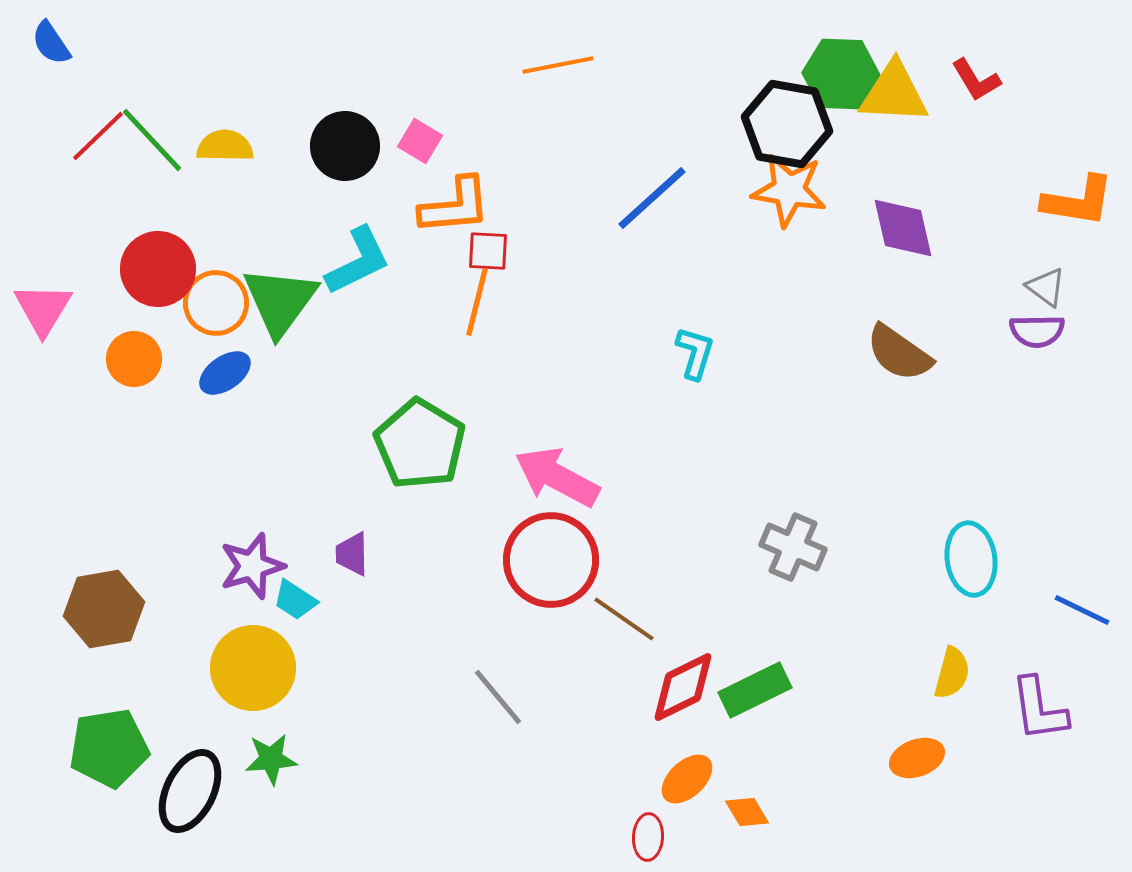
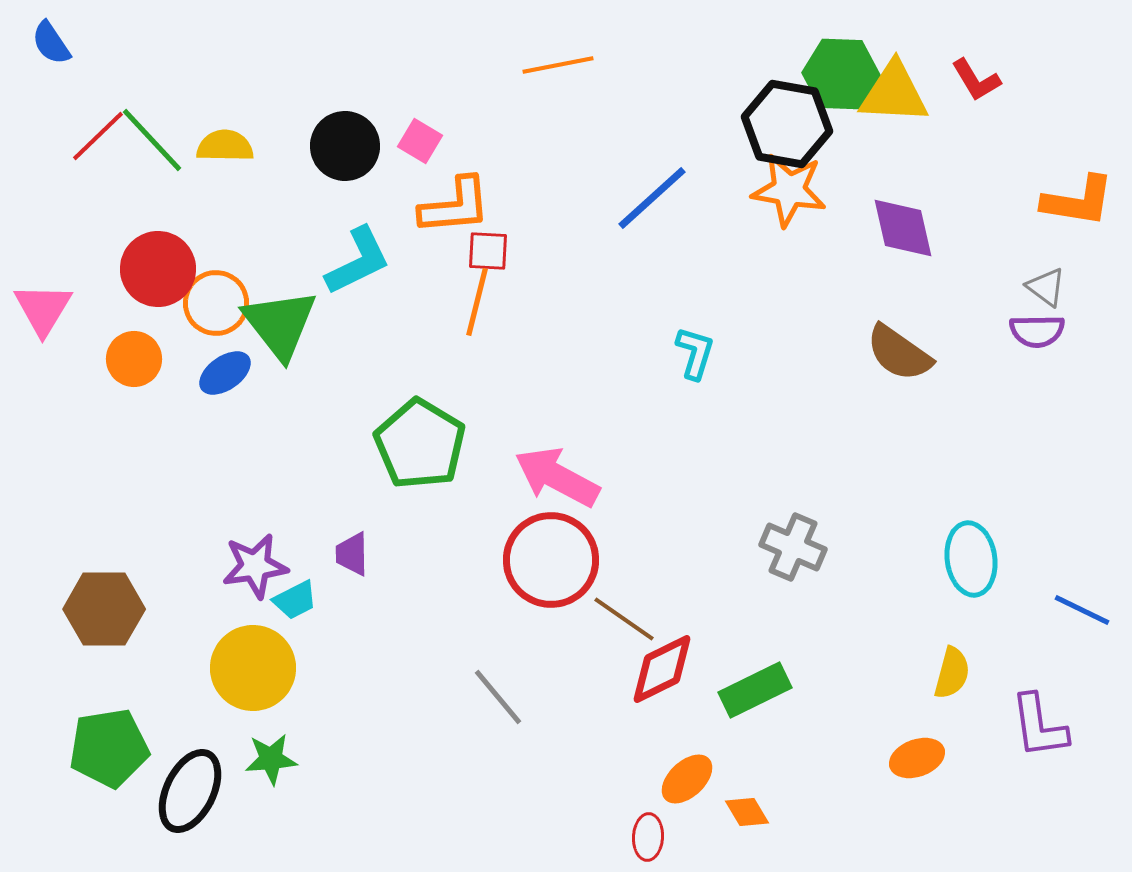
green triangle at (280, 301): moved 23 px down; rotated 14 degrees counterclockwise
purple star at (252, 566): moved 3 px right; rotated 8 degrees clockwise
cyan trapezoid at (295, 600): rotated 60 degrees counterclockwise
brown hexagon at (104, 609): rotated 10 degrees clockwise
red diamond at (683, 687): moved 21 px left, 18 px up
purple L-shape at (1039, 709): moved 17 px down
